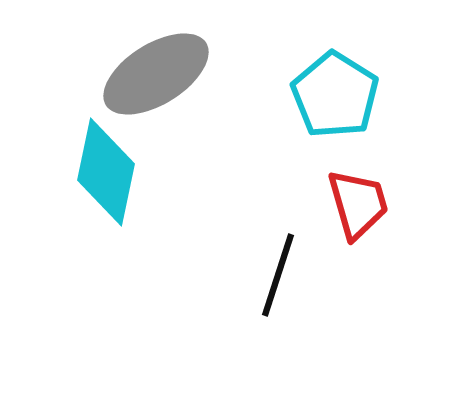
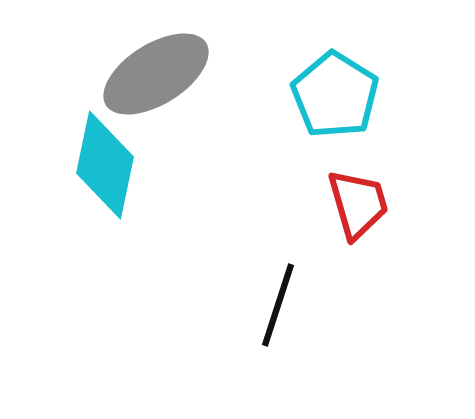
cyan diamond: moved 1 px left, 7 px up
black line: moved 30 px down
